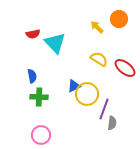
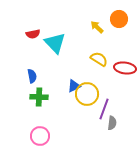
red ellipse: rotated 30 degrees counterclockwise
pink circle: moved 1 px left, 1 px down
